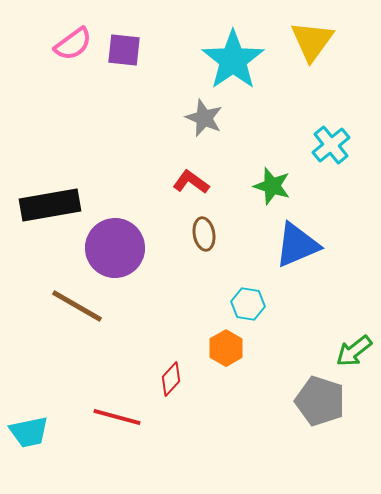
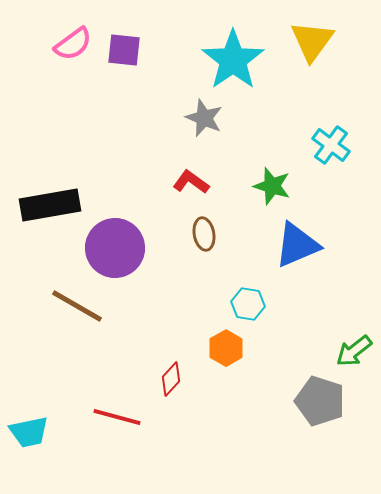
cyan cross: rotated 15 degrees counterclockwise
